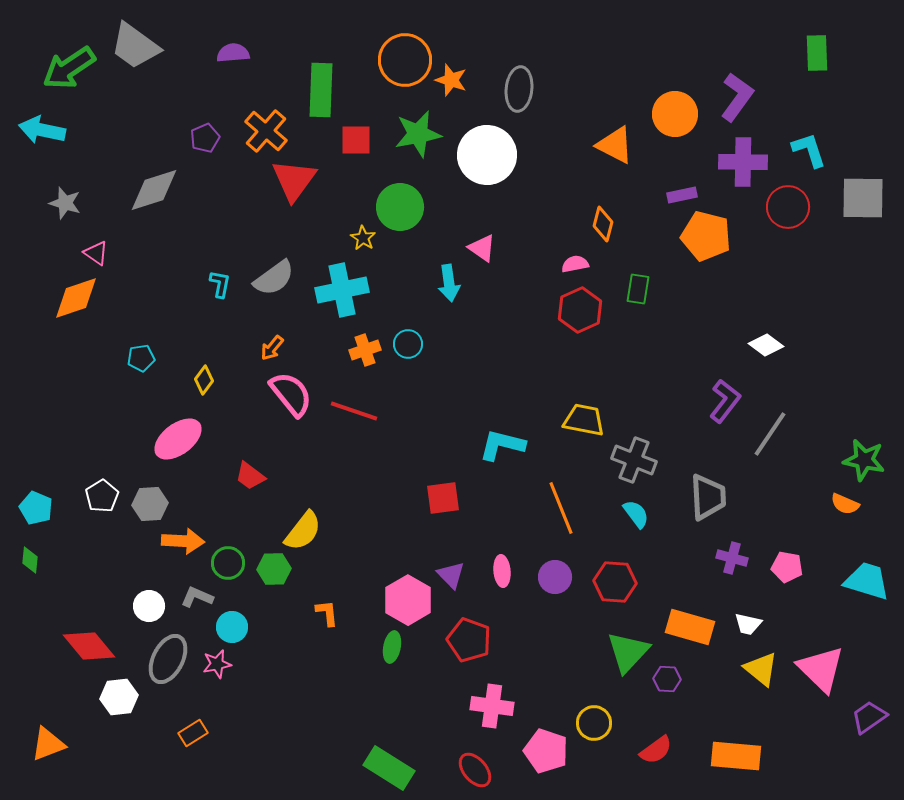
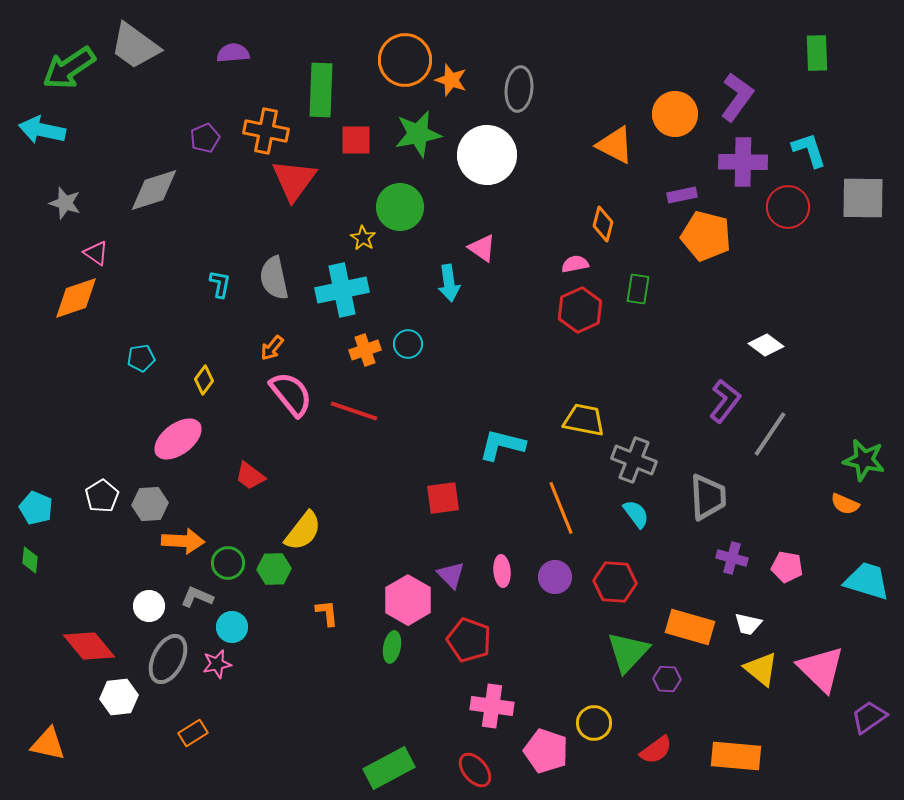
orange cross at (266, 131): rotated 30 degrees counterclockwise
gray semicircle at (274, 278): rotated 114 degrees clockwise
orange triangle at (48, 744): rotated 33 degrees clockwise
green rectangle at (389, 768): rotated 60 degrees counterclockwise
